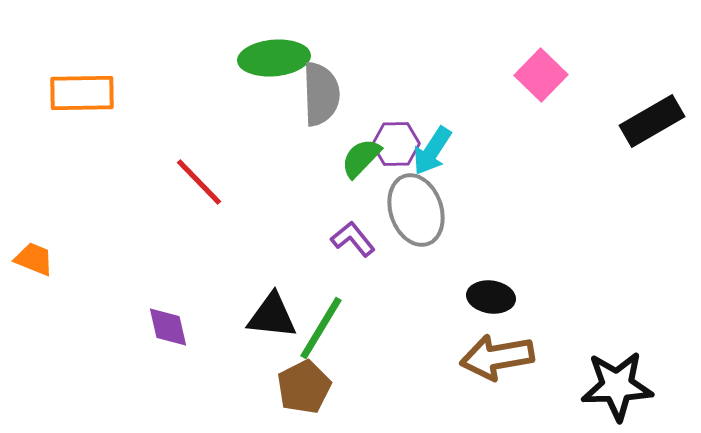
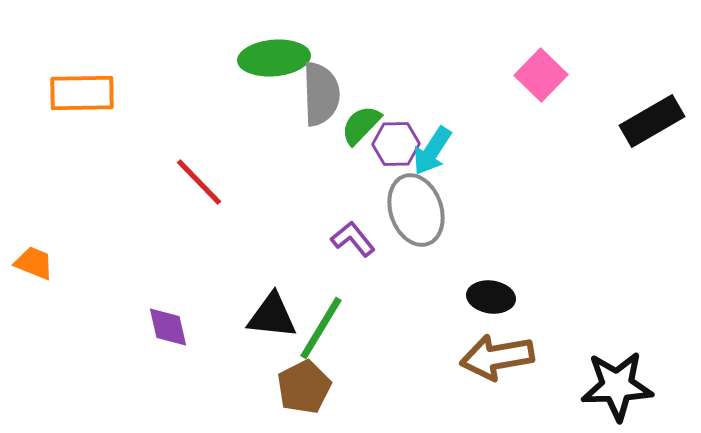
green semicircle: moved 33 px up
orange trapezoid: moved 4 px down
